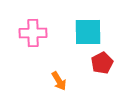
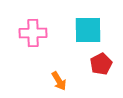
cyan square: moved 2 px up
red pentagon: moved 1 px left, 1 px down
